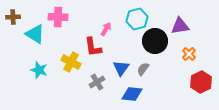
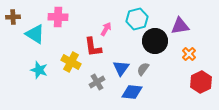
blue diamond: moved 2 px up
